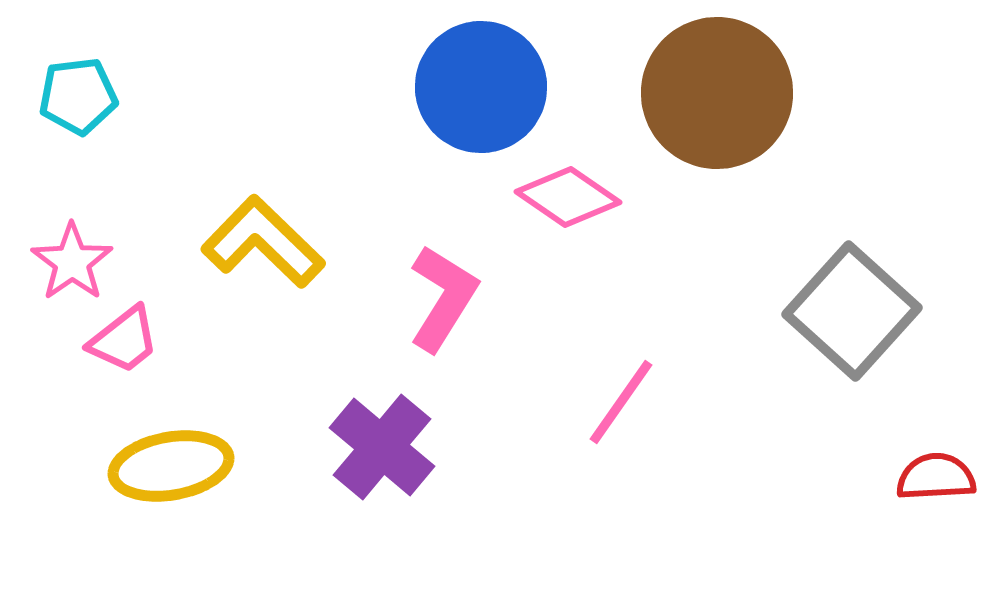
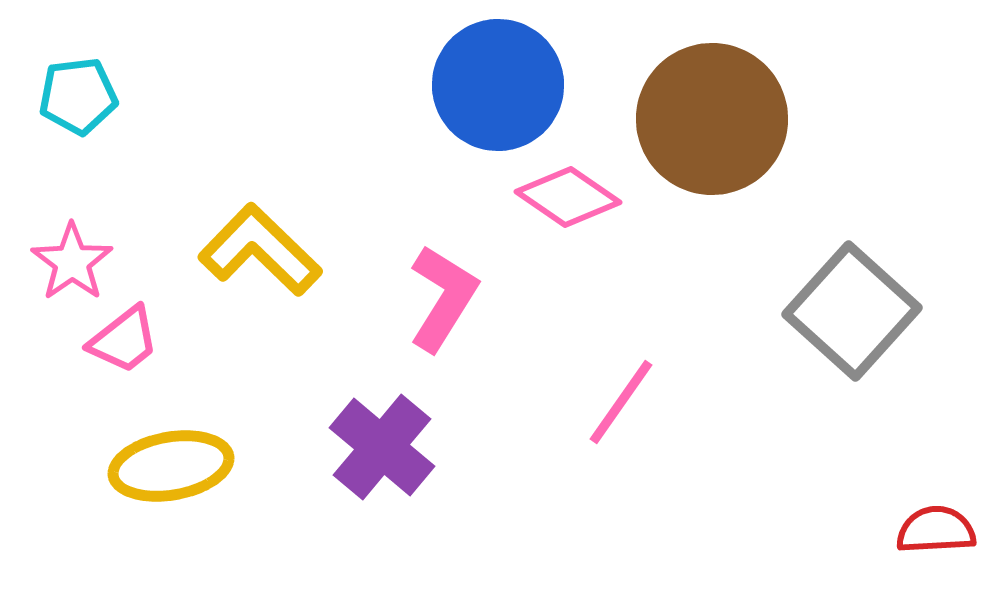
blue circle: moved 17 px right, 2 px up
brown circle: moved 5 px left, 26 px down
yellow L-shape: moved 3 px left, 8 px down
red semicircle: moved 53 px down
